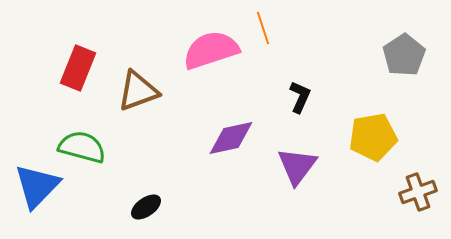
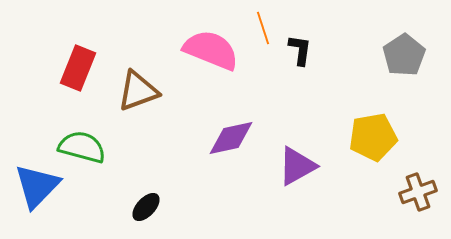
pink semicircle: rotated 40 degrees clockwise
black L-shape: moved 47 px up; rotated 16 degrees counterclockwise
purple triangle: rotated 24 degrees clockwise
black ellipse: rotated 12 degrees counterclockwise
